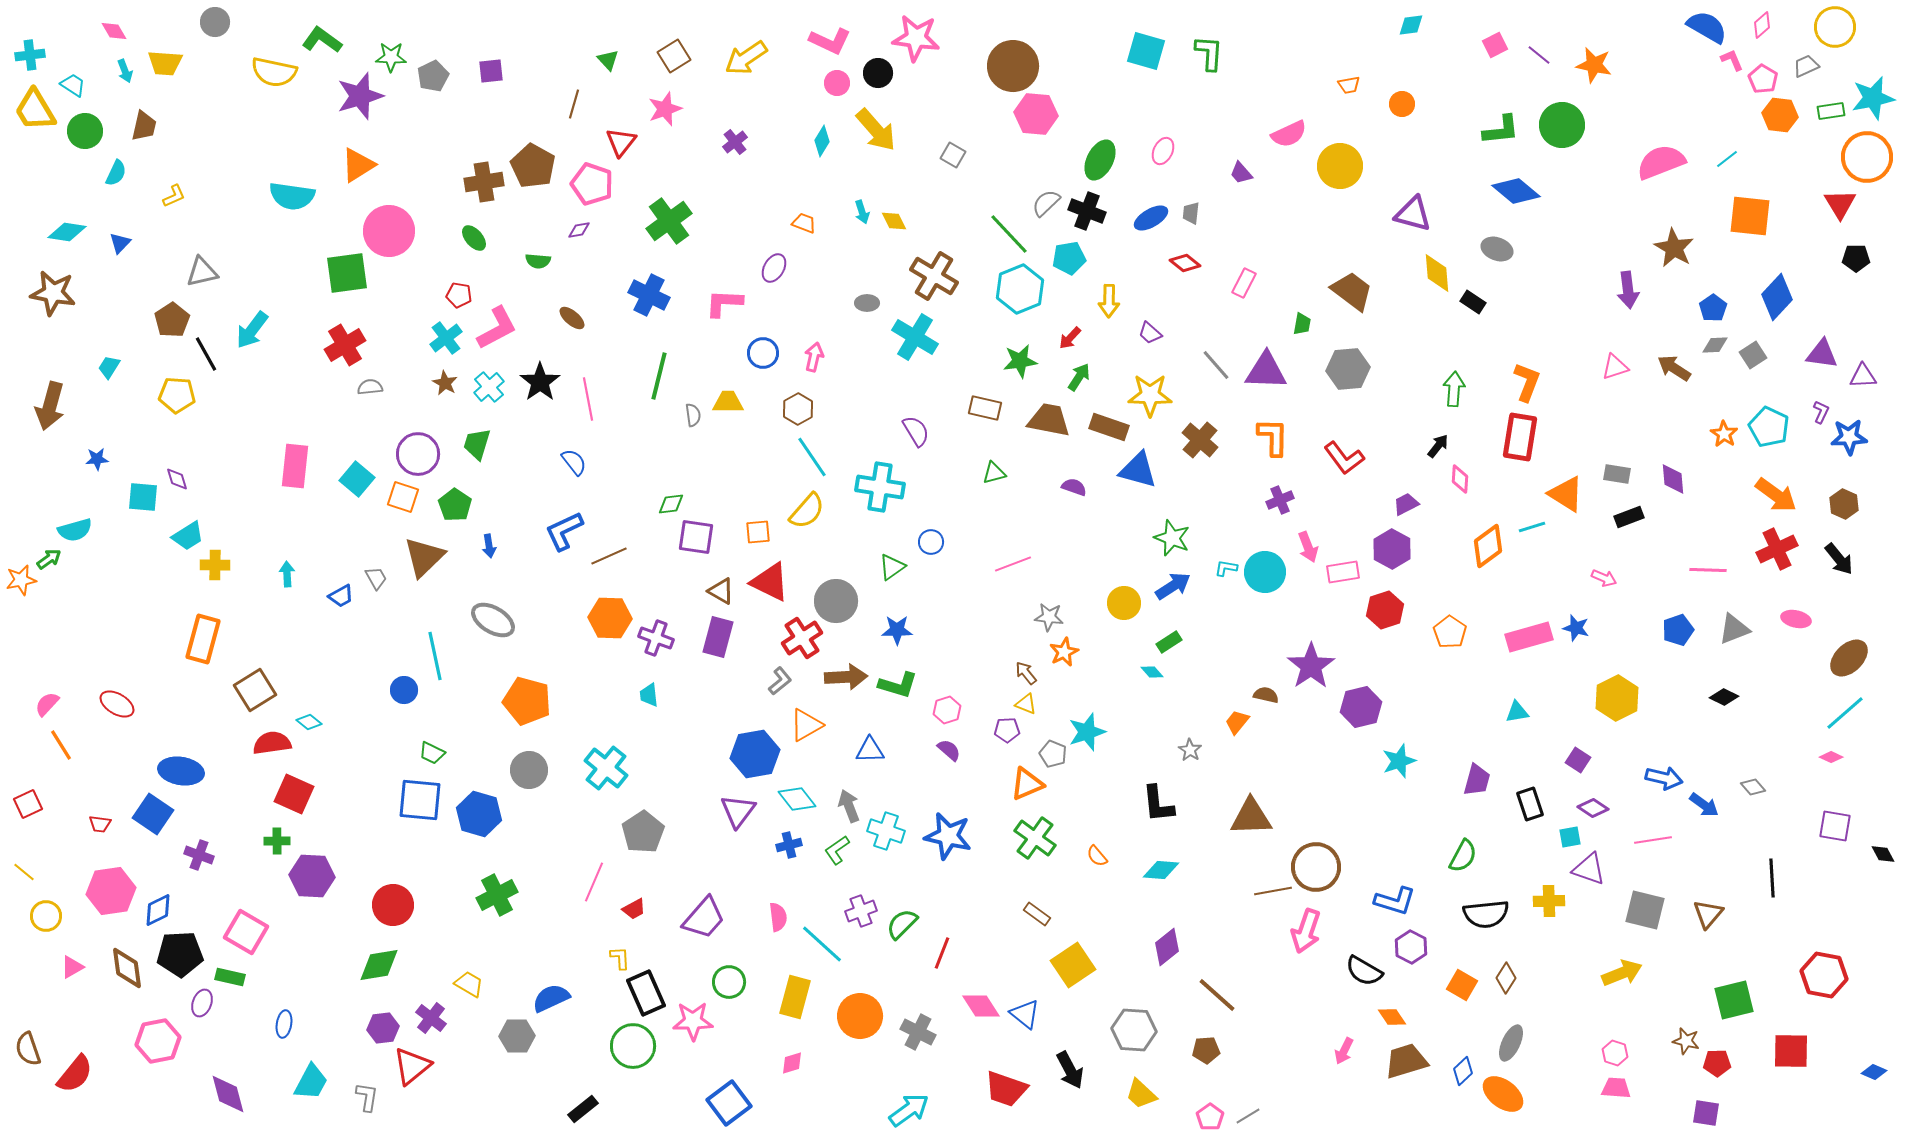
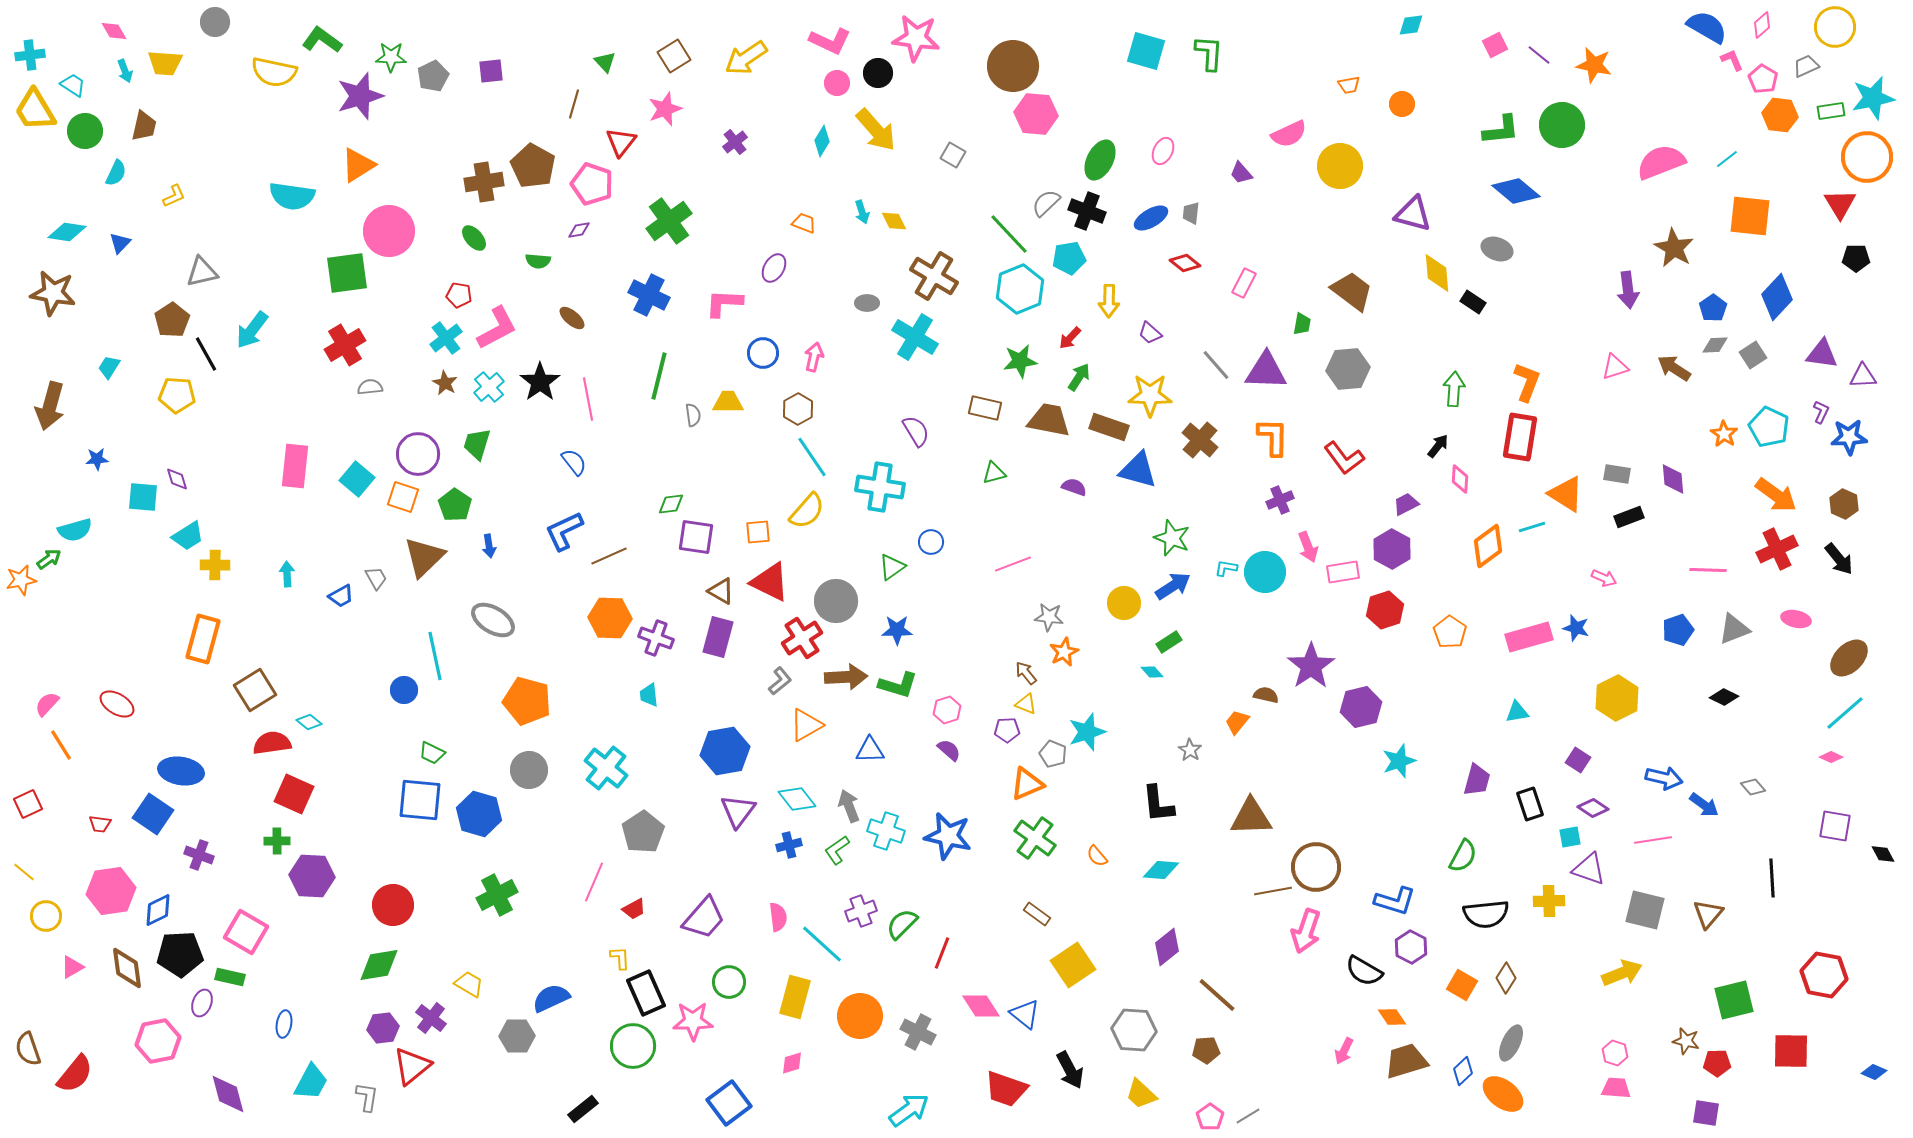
green triangle at (608, 60): moved 3 px left, 2 px down
blue hexagon at (755, 754): moved 30 px left, 3 px up
